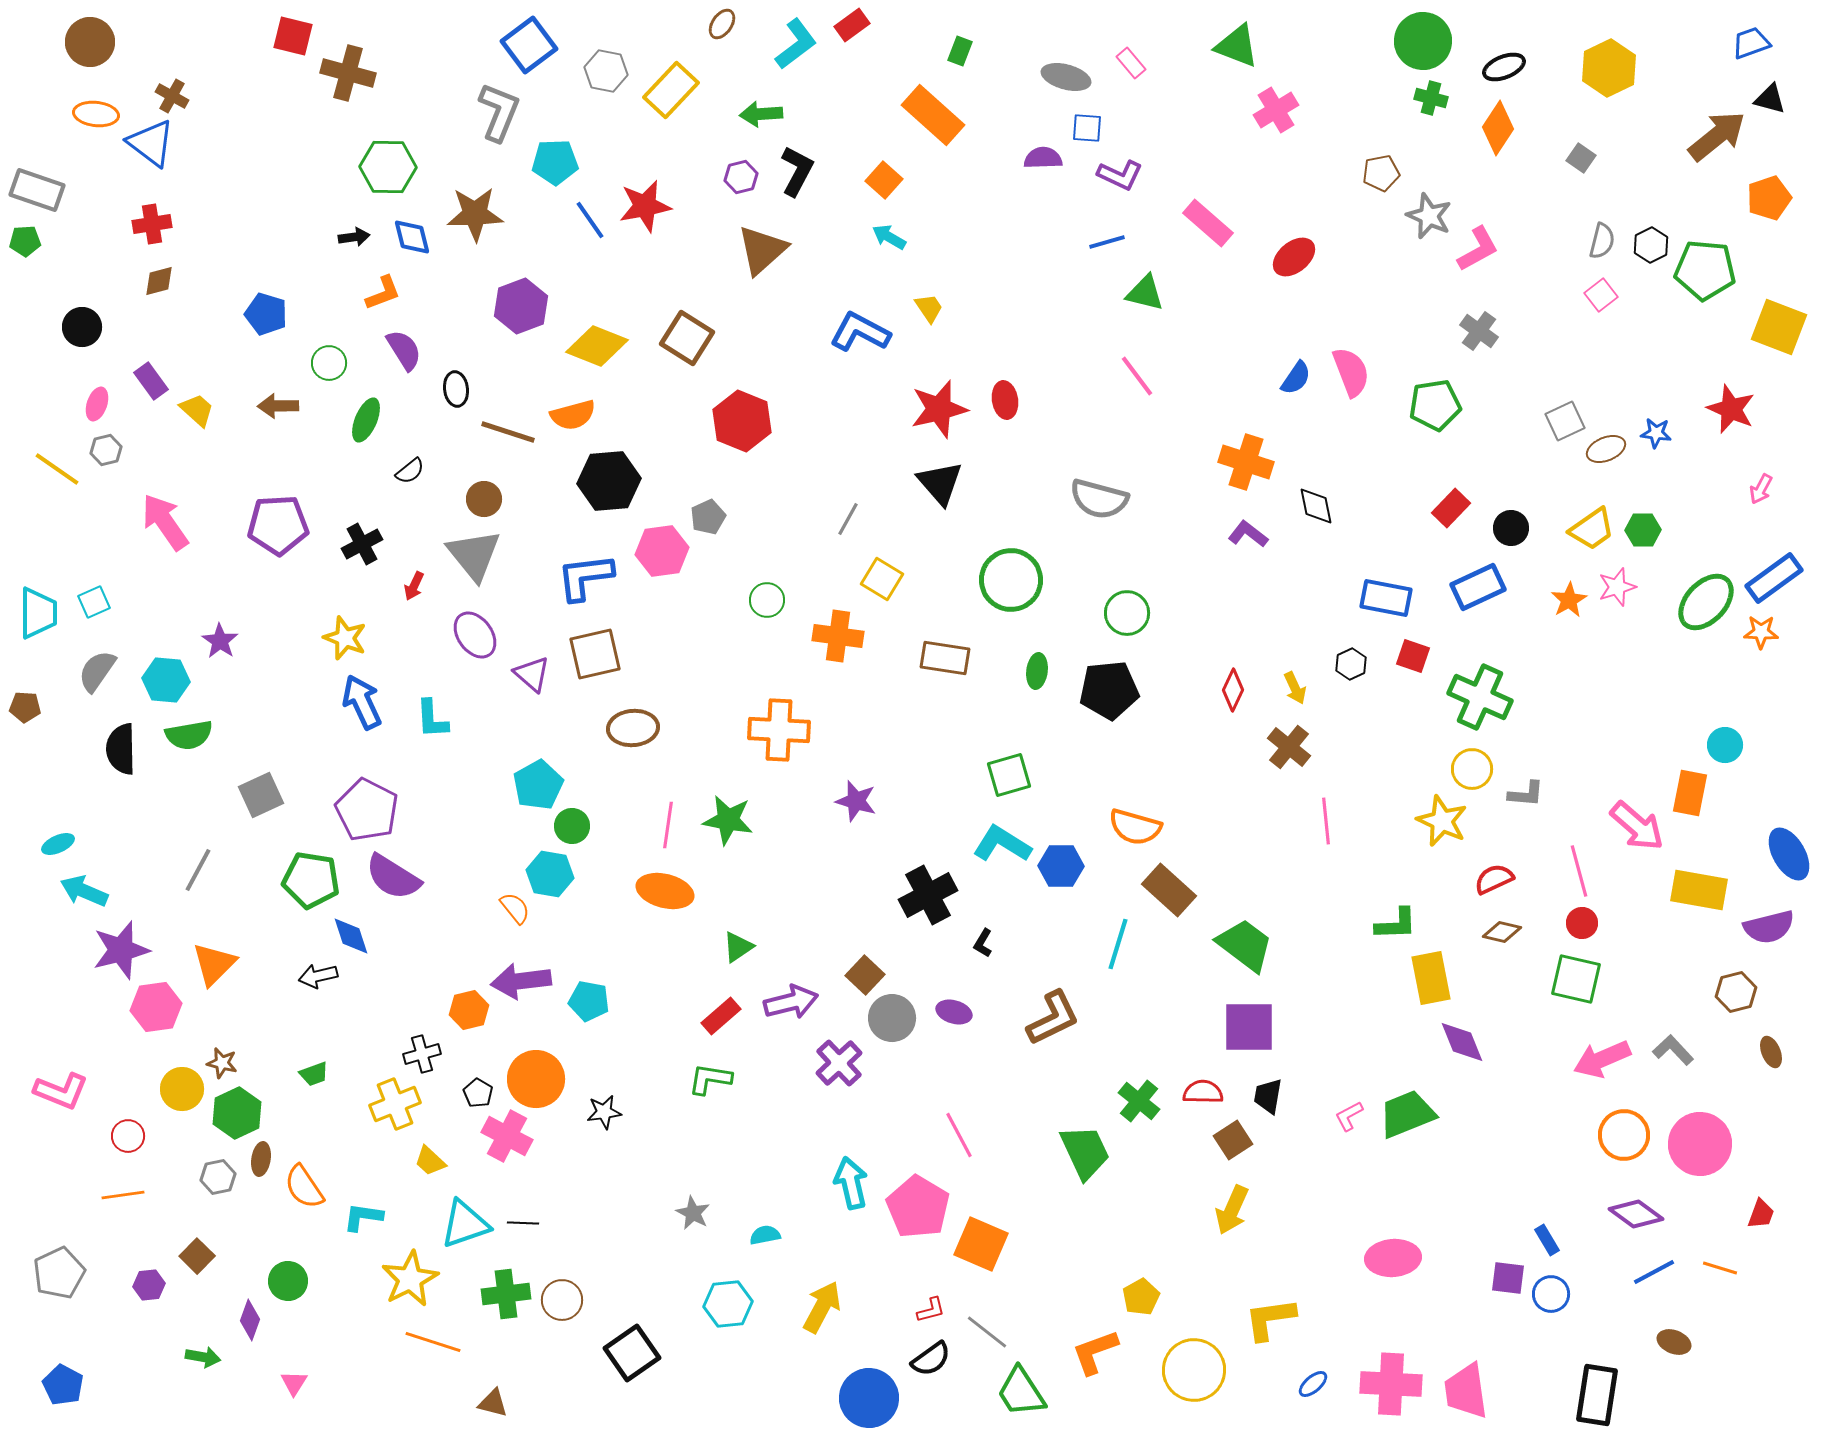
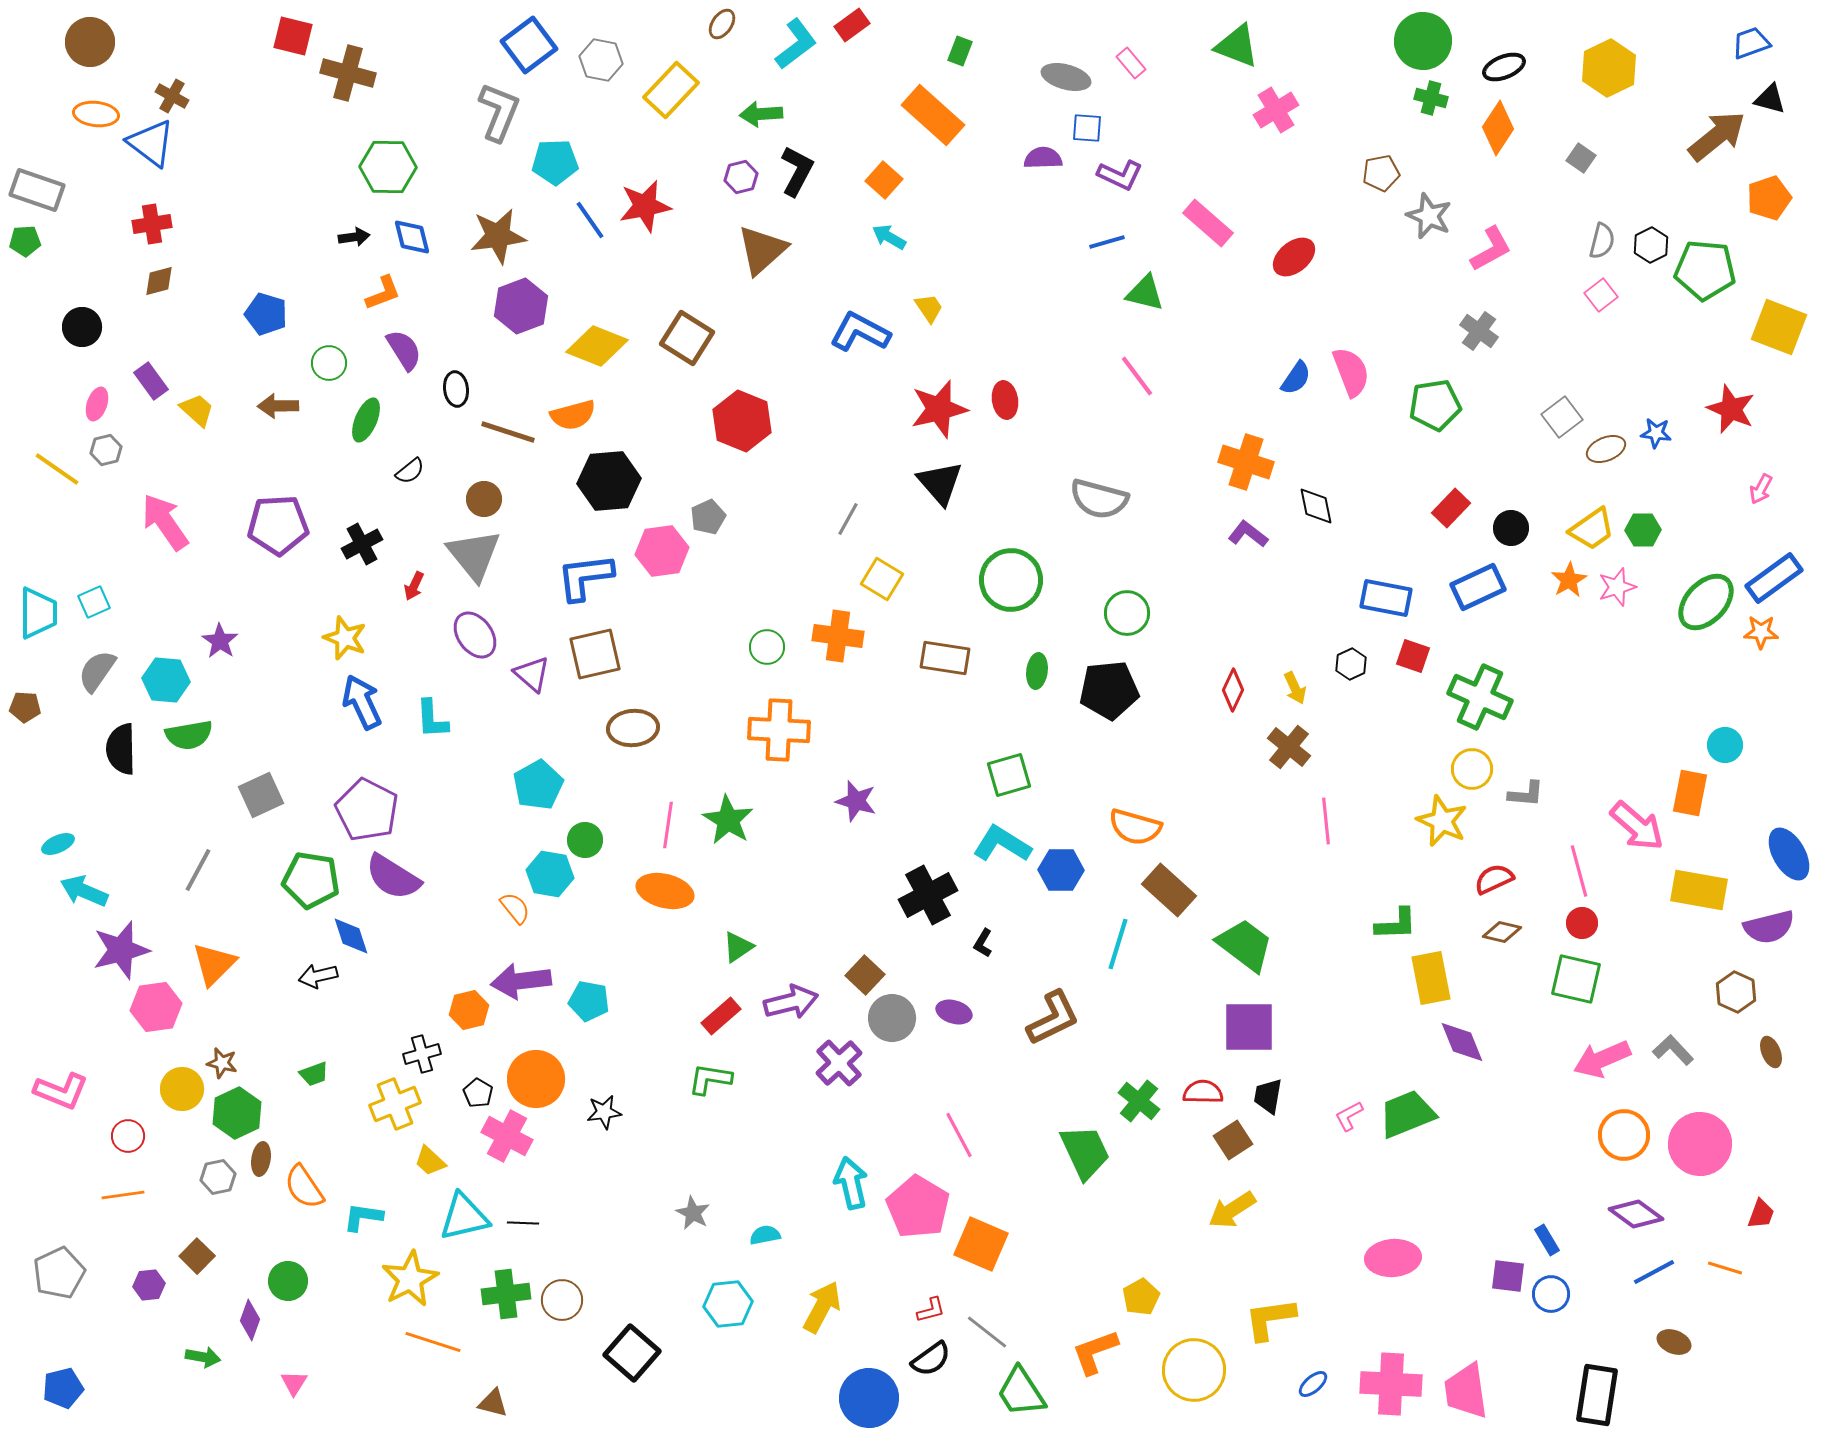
gray hexagon at (606, 71): moved 5 px left, 11 px up
brown star at (475, 214): moved 23 px right, 22 px down; rotated 6 degrees counterclockwise
pink L-shape at (1478, 249): moved 13 px right
gray square at (1565, 421): moved 3 px left, 4 px up; rotated 12 degrees counterclockwise
green circle at (767, 600): moved 47 px down
orange star at (1569, 600): moved 20 px up
green star at (728, 820): rotated 21 degrees clockwise
green circle at (572, 826): moved 13 px right, 14 px down
blue hexagon at (1061, 866): moved 4 px down
brown hexagon at (1736, 992): rotated 21 degrees counterclockwise
yellow arrow at (1232, 1210): rotated 33 degrees clockwise
cyan triangle at (465, 1224): moved 1 px left, 7 px up; rotated 6 degrees clockwise
orange line at (1720, 1268): moved 5 px right
purple square at (1508, 1278): moved 2 px up
black square at (632, 1353): rotated 14 degrees counterclockwise
blue pentagon at (63, 1385): moved 3 px down; rotated 30 degrees clockwise
